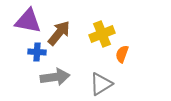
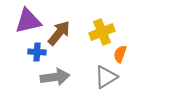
purple triangle: rotated 24 degrees counterclockwise
yellow cross: moved 2 px up
orange semicircle: moved 2 px left
gray triangle: moved 5 px right, 7 px up
